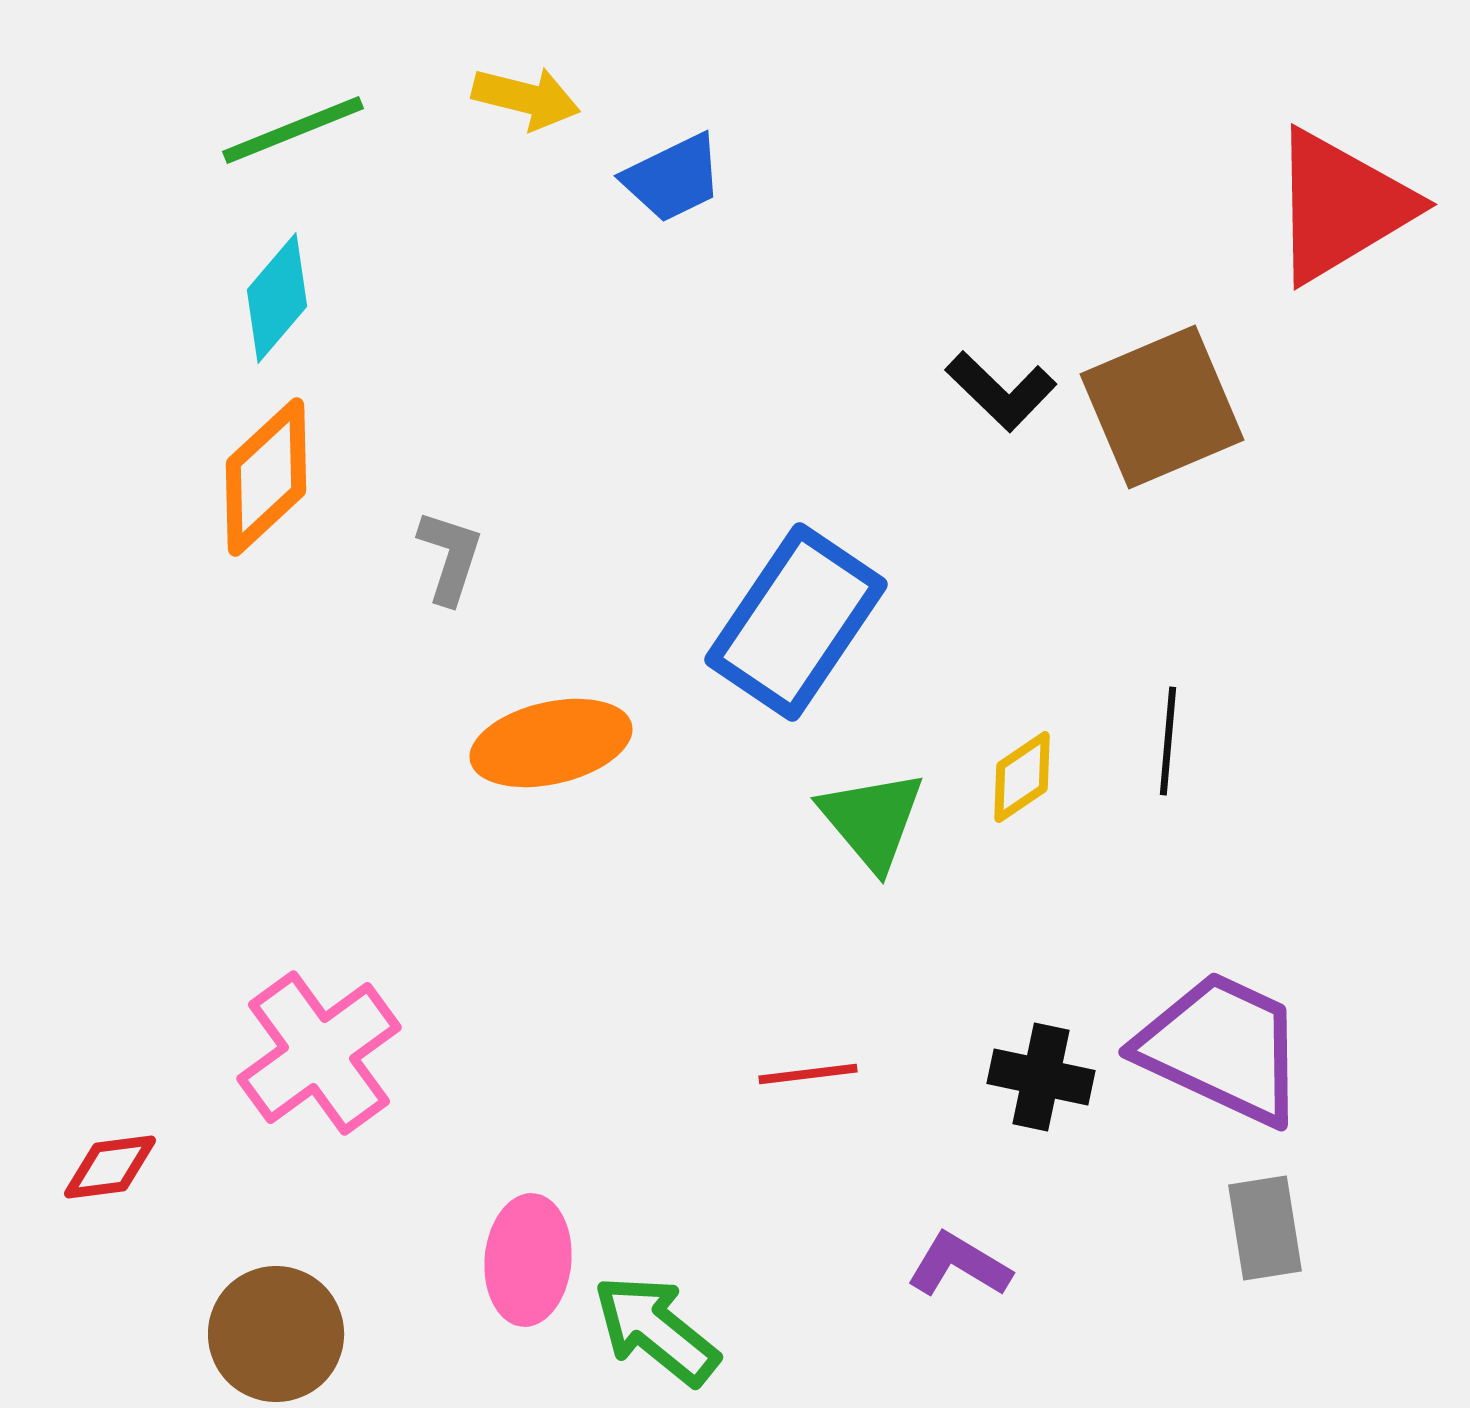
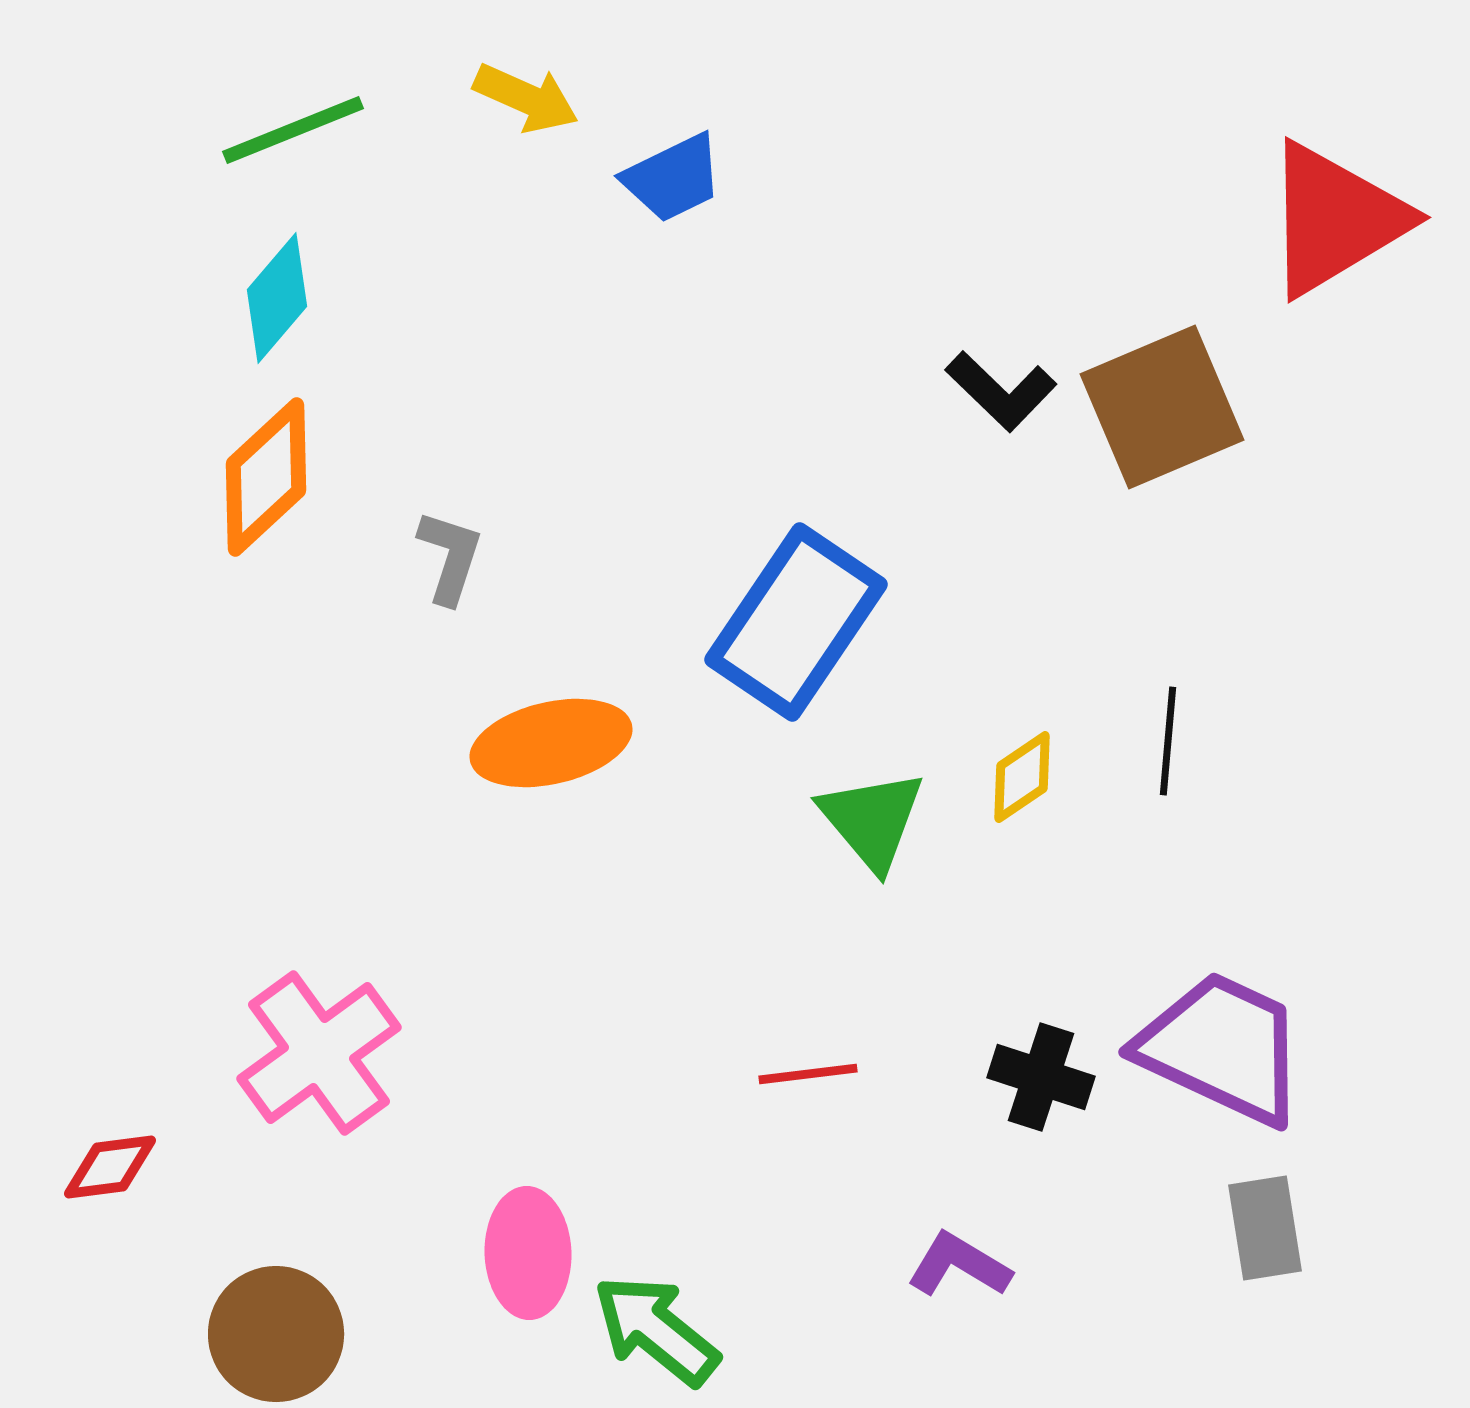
yellow arrow: rotated 10 degrees clockwise
red triangle: moved 6 px left, 13 px down
black cross: rotated 6 degrees clockwise
pink ellipse: moved 7 px up; rotated 7 degrees counterclockwise
